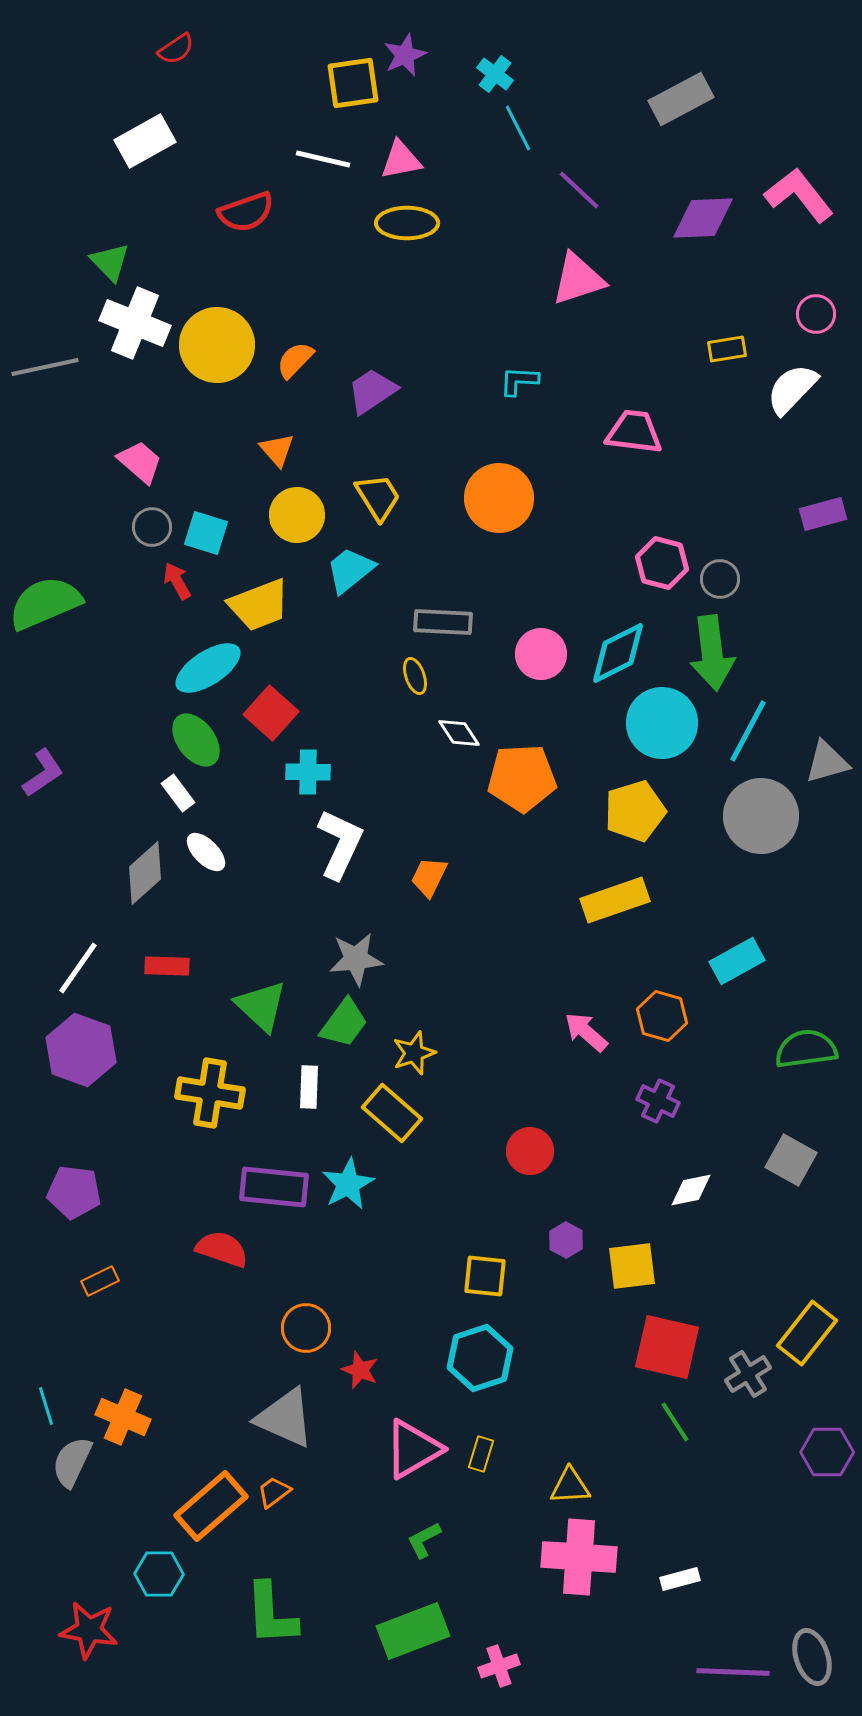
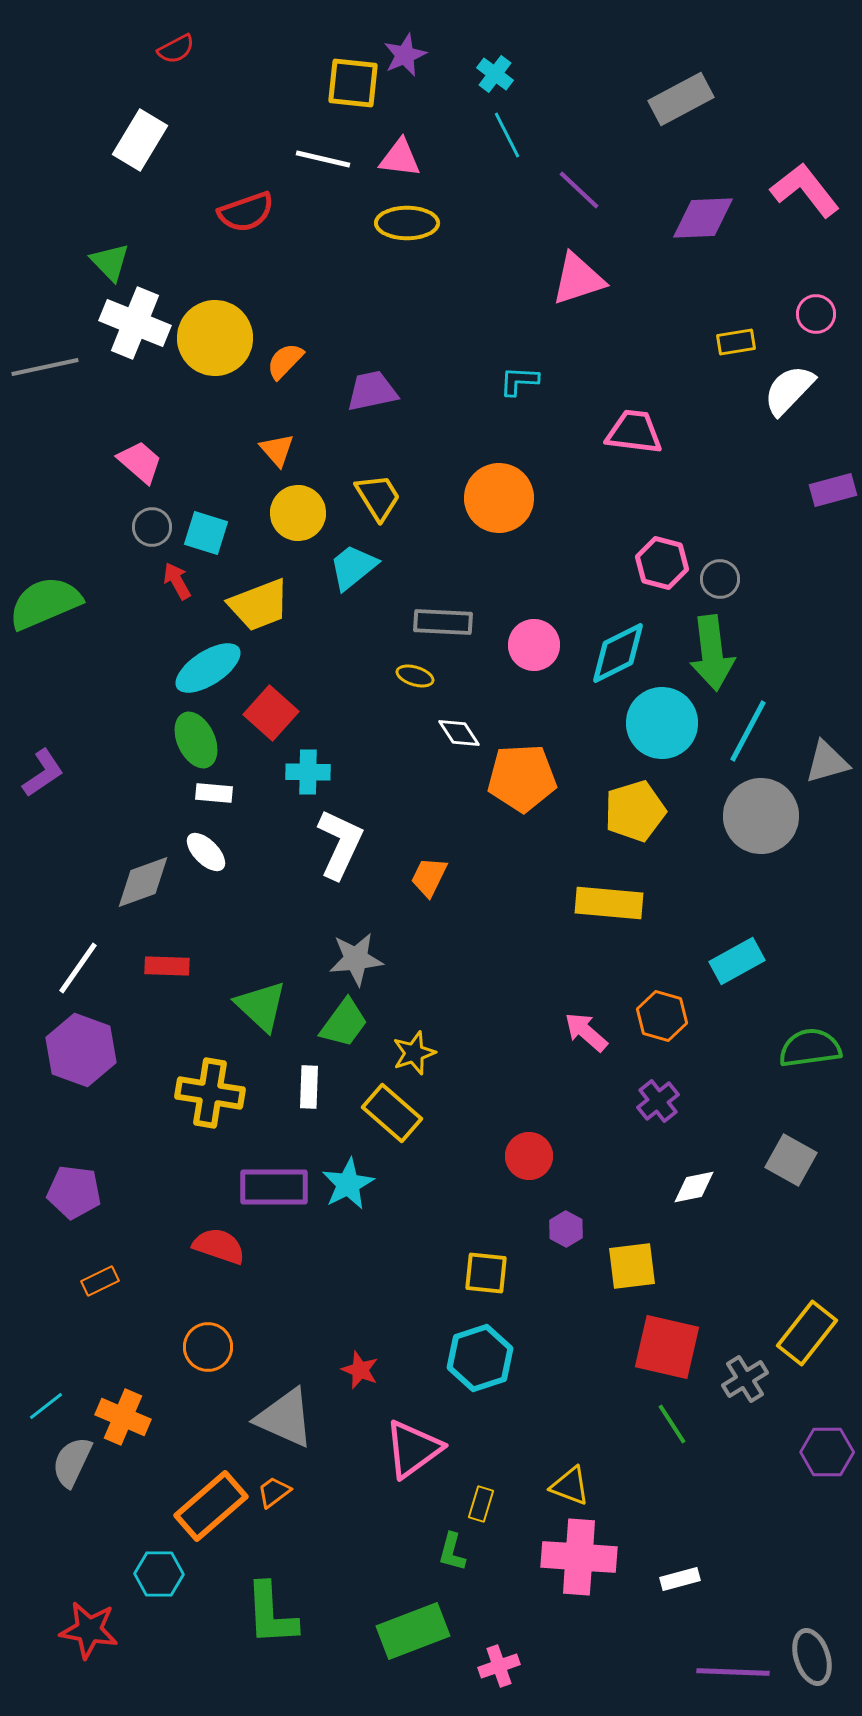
red semicircle at (176, 49): rotated 6 degrees clockwise
yellow square at (353, 83): rotated 14 degrees clockwise
cyan line at (518, 128): moved 11 px left, 7 px down
white rectangle at (145, 141): moved 5 px left, 1 px up; rotated 30 degrees counterclockwise
pink triangle at (401, 160): moved 1 px left, 2 px up; rotated 18 degrees clockwise
pink L-shape at (799, 195): moved 6 px right, 5 px up
yellow circle at (217, 345): moved 2 px left, 7 px up
yellow rectangle at (727, 349): moved 9 px right, 7 px up
orange semicircle at (295, 360): moved 10 px left, 1 px down
white semicircle at (792, 389): moved 3 px left, 1 px down
purple trapezoid at (372, 391): rotated 22 degrees clockwise
purple rectangle at (823, 514): moved 10 px right, 24 px up
yellow circle at (297, 515): moved 1 px right, 2 px up
cyan trapezoid at (350, 570): moved 3 px right, 3 px up
pink circle at (541, 654): moved 7 px left, 9 px up
yellow ellipse at (415, 676): rotated 54 degrees counterclockwise
green ellipse at (196, 740): rotated 12 degrees clockwise
white rectangle at (178, 793): moved 36 px right; rotated 48 degrees counterclockwise
gray diamond at (145, 873): moved 2 px left, 9 px down; rotated 22 degrees clockwise
yellow rectangle at (615, 900): moved 6 px left, 3 px down; rotated 24 degrees clockwise
green semicircle at (806, 1049): moved 4 px right, 1 px up
purple cross at (658, 1101): rotated 27 degrees clockwise
red circle at (530, 1151): moved 1 px left, 5 px down
purple rectangle at (274, 1187): rotated 6 degrees counterclockwise
white diamond at (691, 1190): moved 3 px right, 3 px up
purple hexagon at (566, 1240): moved 11 px up
red semicircle at (222, 1249): moved 3 px left, 3 px up
yellow square at (485, 1276): moved 1 px right, 3 px up
orange circle at (306, 1328): moved 98 px left, 19 px down
gray cross at (748, 1374): moved 3 px left, 5 px down
cyan line at (46, 1406): rotated 69 degrees clockwise
green line at (675, 1422): moved 3 px left, 2 px down
pink triangle at (413, 1449): rotated 6 degrees counterclockwise
yellow rectangle at (481, 1454): moved 50 px down
yellow triangle at (570, 1486): rotated 24 degrees clockwise
green L-shape at (424, 1540): moved 28 px right, 12 px down; rotated 48 degrees counterclockwise
